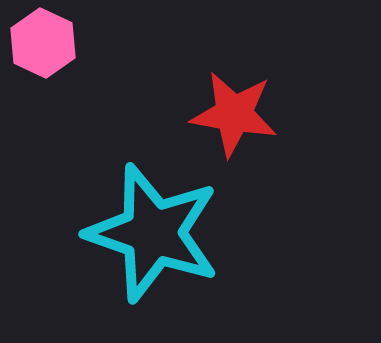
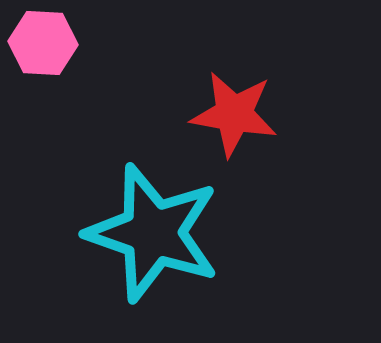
pink hexagon: rotated 22 degrees counterclockwise
